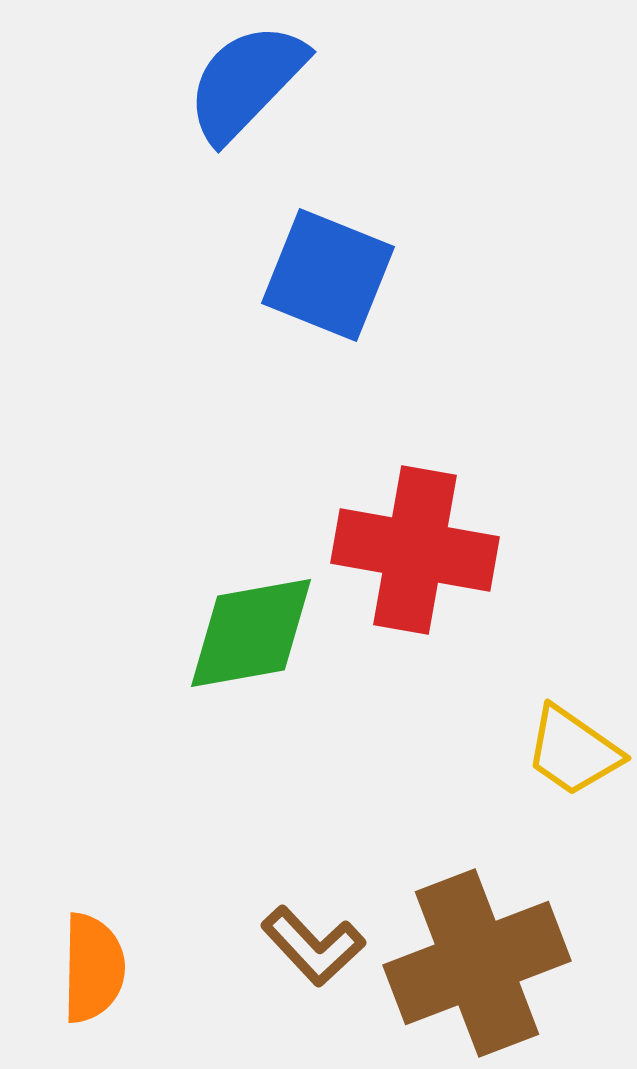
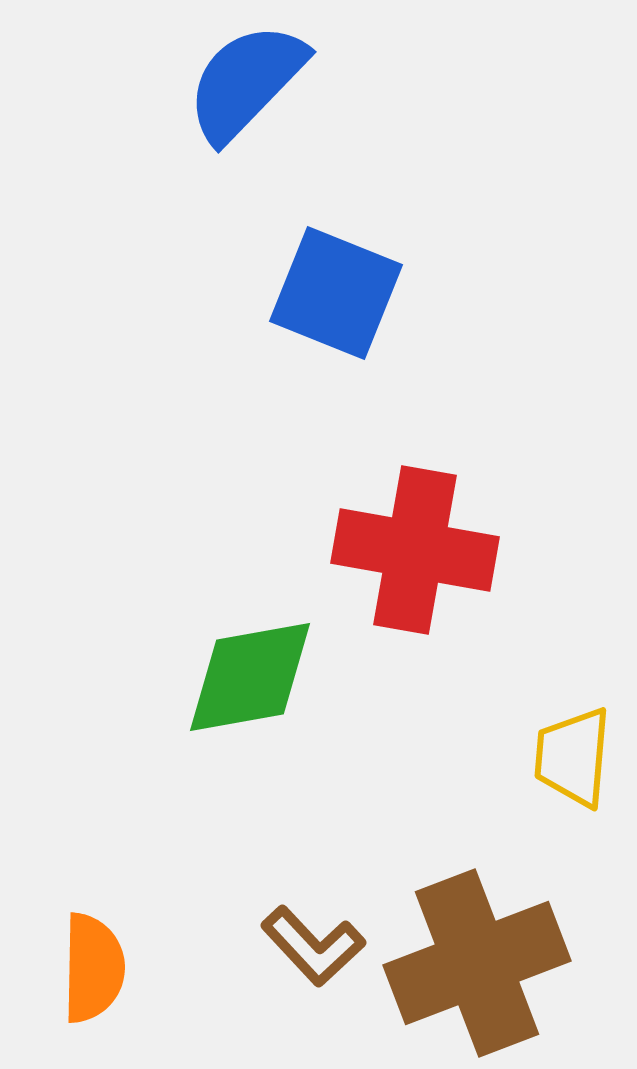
blue square: moved 8 px right, 18 px down
green diamond: moved 1 px left, 44 px down
yellow trapezoid: moved 6 px down; rotated 60 degrees clockwise
